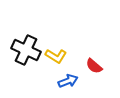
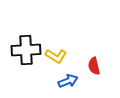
black cross: rotated 28 degrees counterclockwise
red semicircle: rotated 36 degrees clockwise
